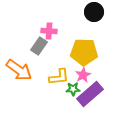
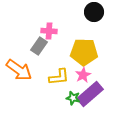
green star: moved 9 px down; rotated 16 degrees clockwise
